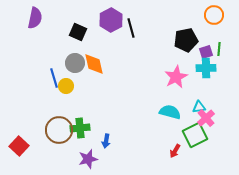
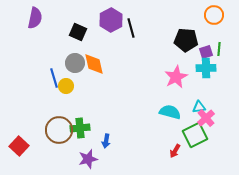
black pentagon: rotated 15 degrees clockwise
